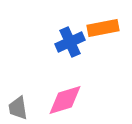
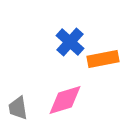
orange rectangle: moved 31 px down
blue cross: rotated 24 degrees counterclockwise
